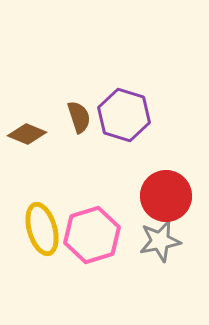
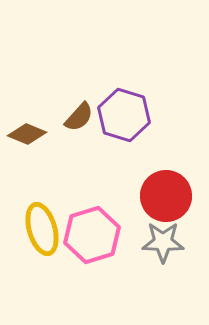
brown semicircle: rotated 60 degrees clockwise
gray star: moved 3 px right, 1 px down; rotated 12 degrees clockwise
